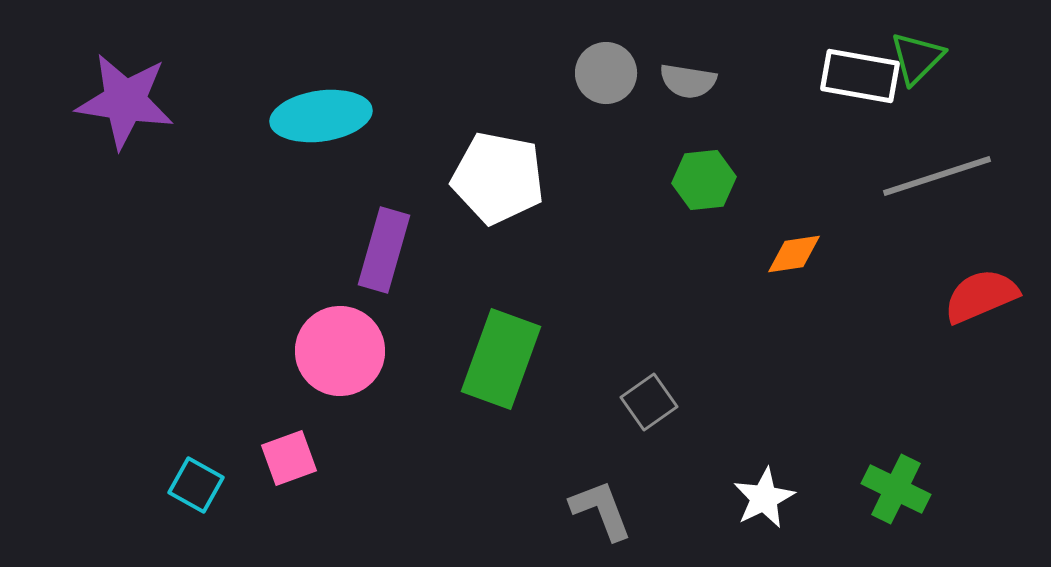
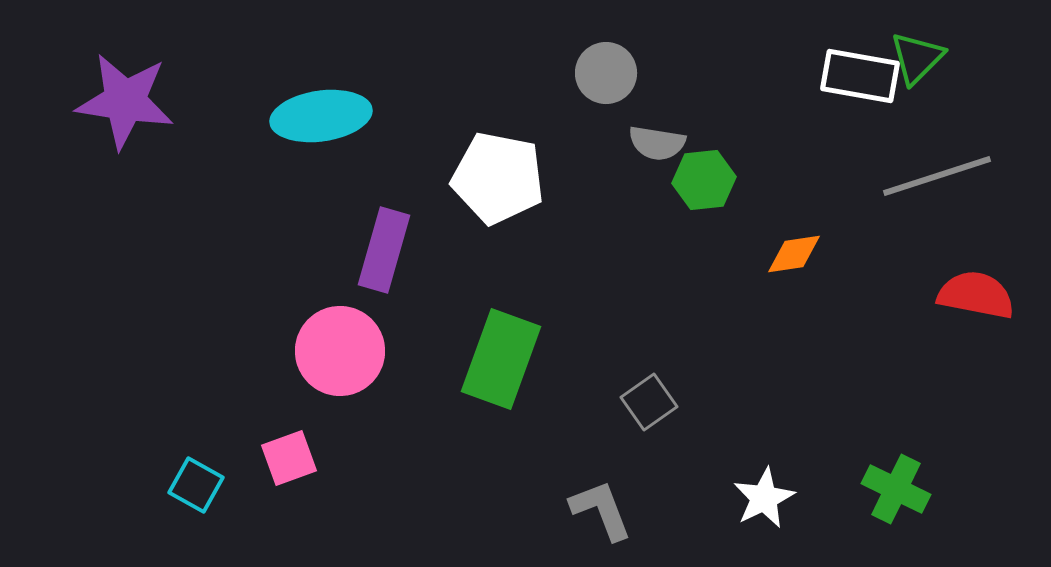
gray semicircle: moved 31 px left, 62 px down
red semicircle: moved 5 px left, 1 px up; rotated 34 degrees clockwise
